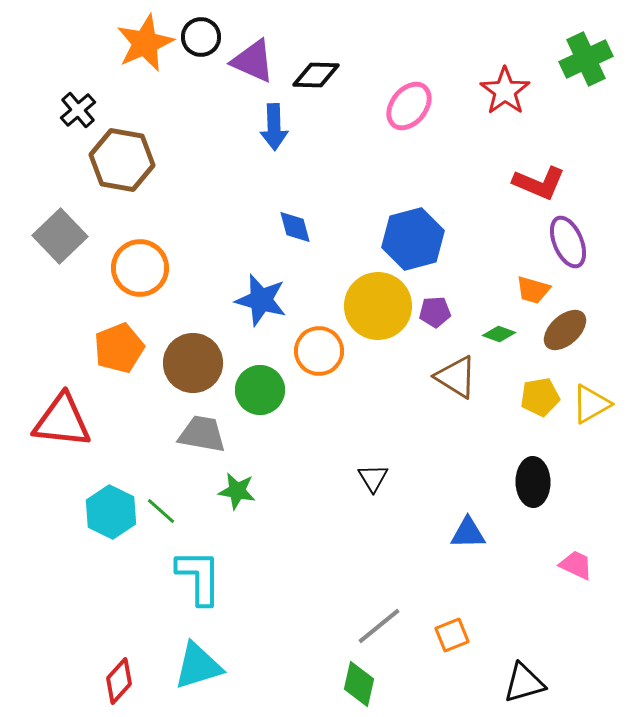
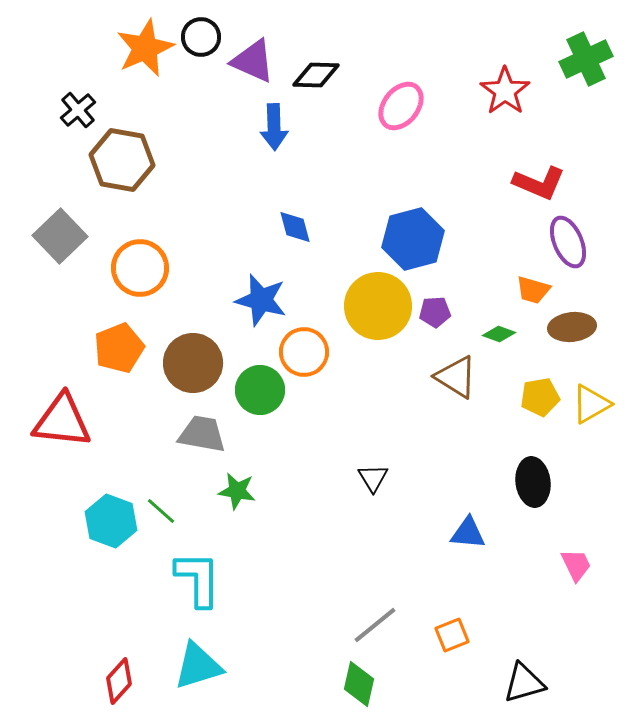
orange star at (145, 43): moved 5 px down
pink ellipse at (409, 106): moved 8 px left
brown ellipse at (565, 330): moved 7 px right, 3 px up; rotated 36 degrees clockwise
orange circle at (319, 351): moved 15 px left, 1 px down
black ellipse at (533, 482): rotated 6 degrees counterclockwise
cyan hexagon at (111, 512): moved 9 px down; rotated 6 degrees counterclockwise
blue triangle at (468, 533): rotated 6 degrees clockwise
pink trapezoid at (576, 565): rotated 39 degrees clockwise
cyan L-shape at (199, 577): moved 1 px left, 2 px down
gray line at (379, 626): moved 4 px left, 1 px up
